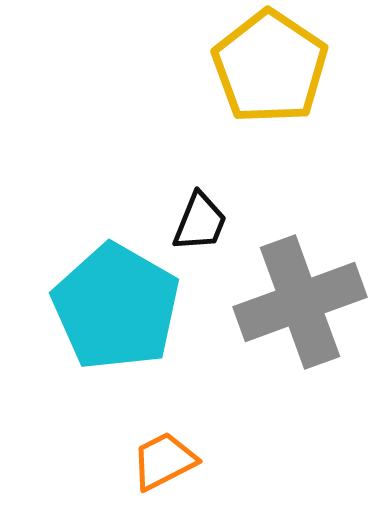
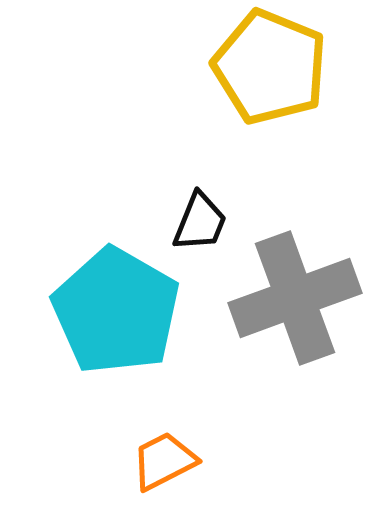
yellow pentagon: rotated 12 degrees counterclockwise
gray cross: moved 5 px left, 4 px up
cyan pentagon: moved 4 px down
